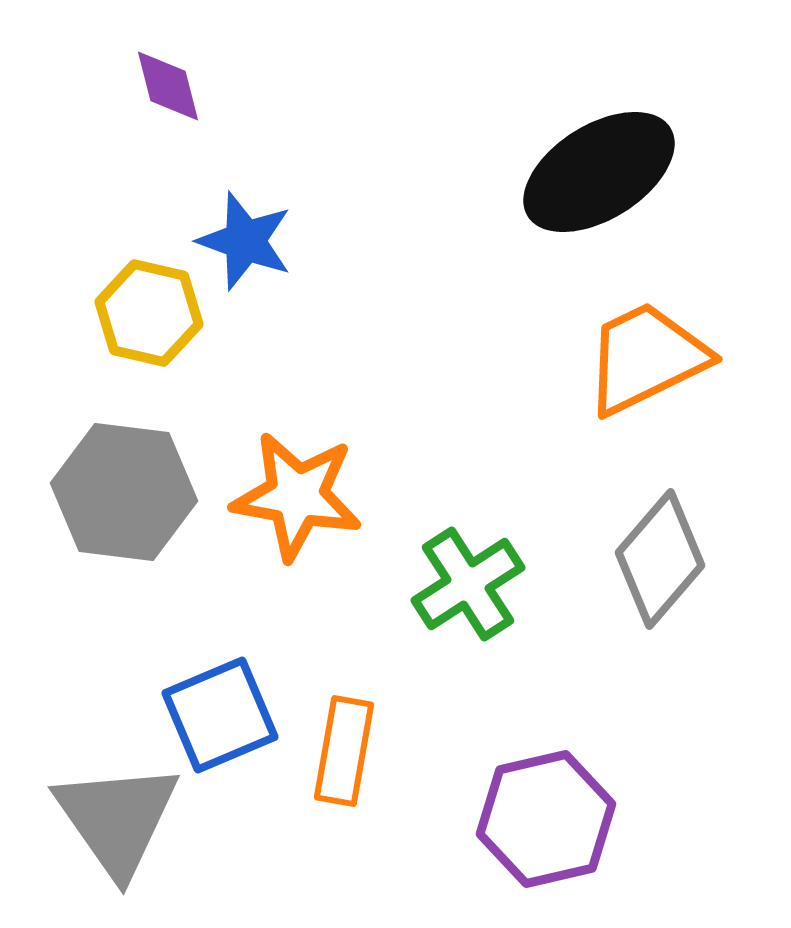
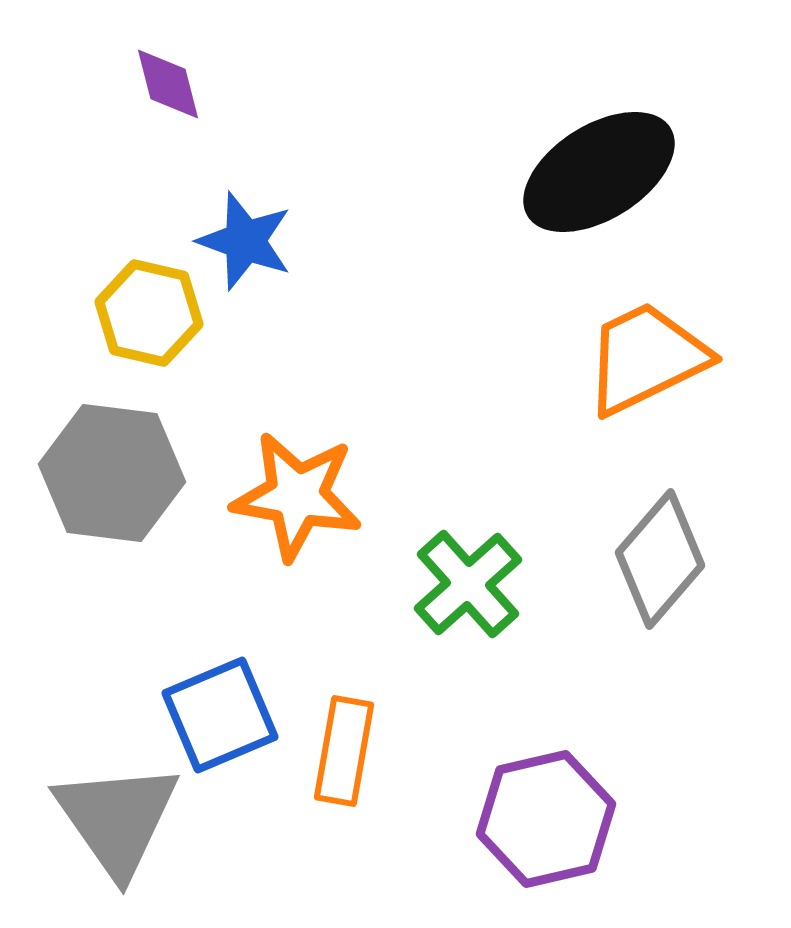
purple diamond: moved 2 px up
gray hexagon: moved 12 px left, 19 px up
green cross: rotated 9 degrees counterclockwise
